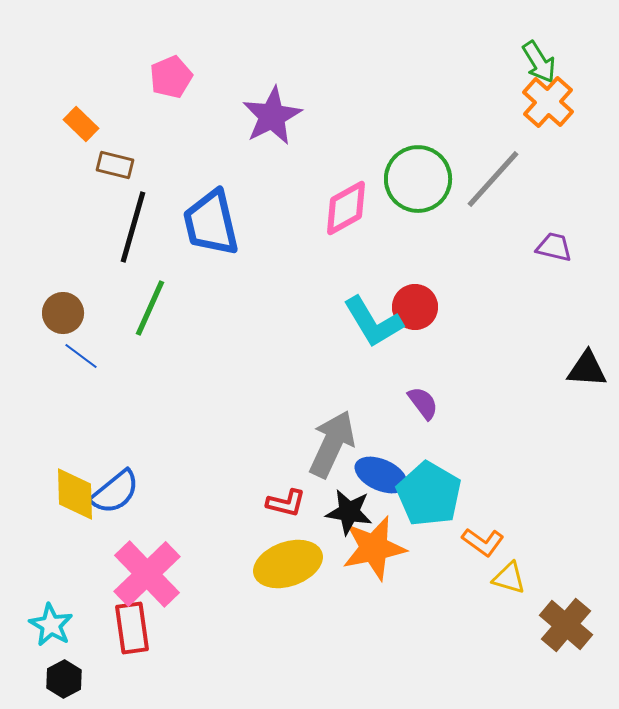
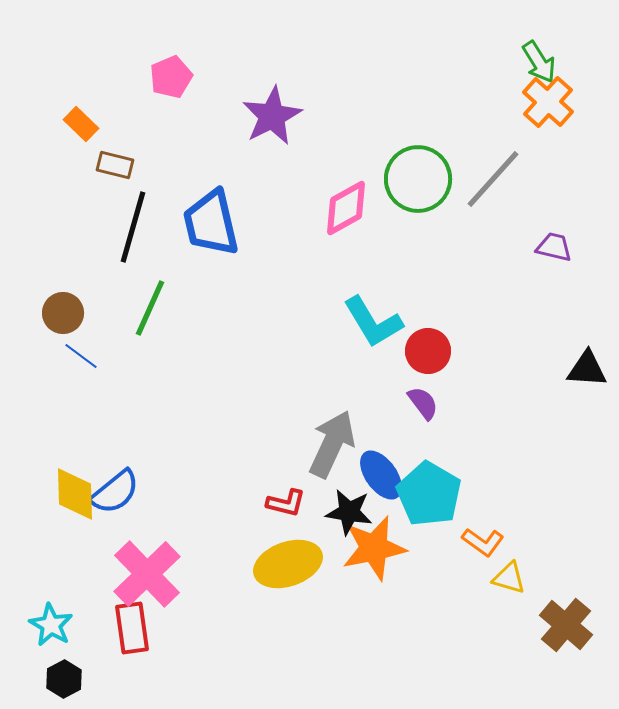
red circle: moved 13 px right, 44 px down
blue ellipse: rotated 30 degrees clockwise
